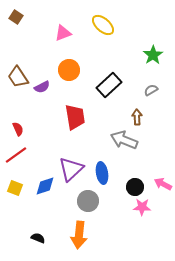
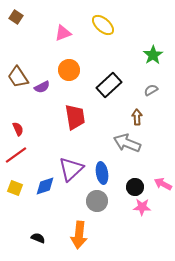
gray arrow: moved 3 px right, 3 px down
gray circle: moved 9 px right
